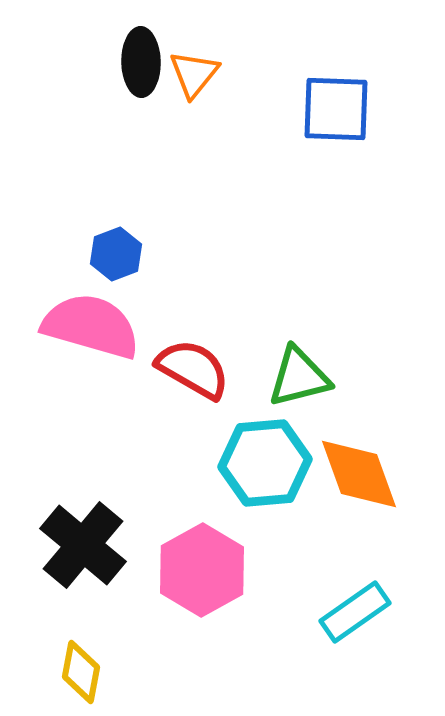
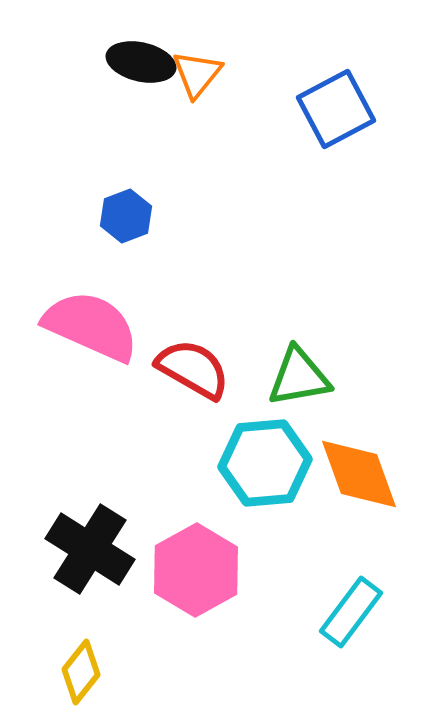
black ellipse: rotated 76 degrees counterclockwise
orange triangle: moved 3 px right
blue square: rotated 30 degrees counterclockwise
blue hexagon: moved 10 px right, 38 px up
pink semicircle: rotated 8 degrees clockwise
green triangle: rotated 4 degrees clockwise
black cross: moved 7 px right, 4 px down; rotated 8 degrees counterclockwise
pink hexagon: moved 6 px left
cyan rectangle: moved 4 px left; rotated 18 degrees counterclockwise
yellow diamond: rotated 28 degrees clockwise
